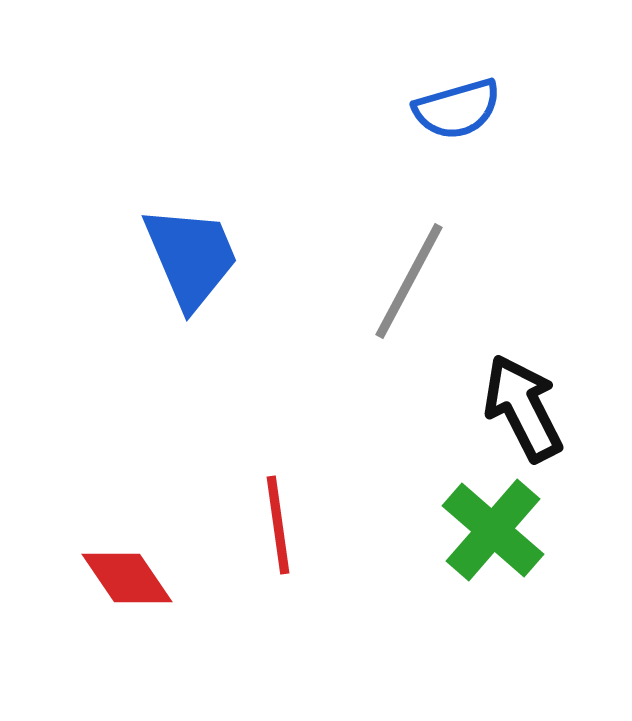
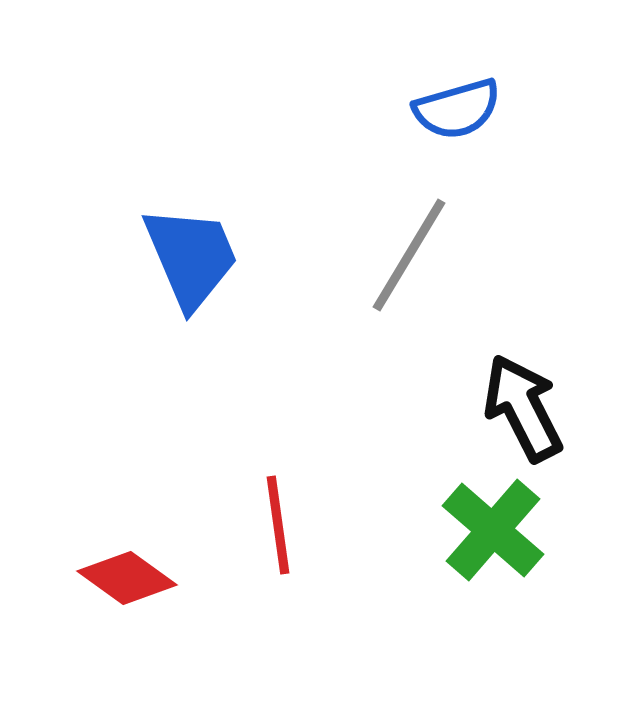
gray line: moved 26 px up; rotated 3 degrees clockwise
red diamond: rotated 20 degrees counterclockwise
